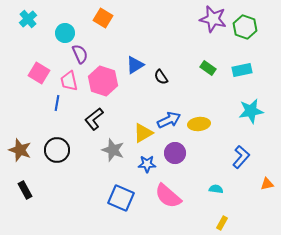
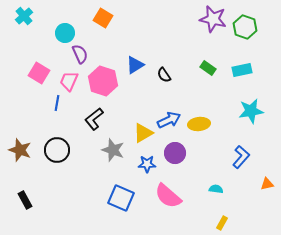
cyan cross: moved 4 px left, 3 px up
black semicircle: moved 3 px right, 2 px up
pink trapezoid: rotated 35 degrees clockwise
black rectangle: moved 10 px down
